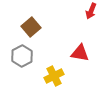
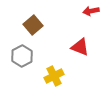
red arrow: rotated 56 degrees clockwise
brown square: moved 2 px right, 2 px up
red triangle: moved 6 px up; rotated 12 degrees clockwise
